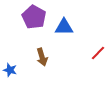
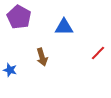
purple pentagon: moved 15 px left
